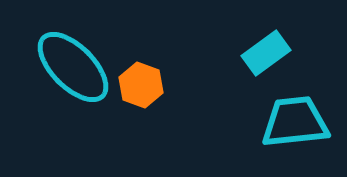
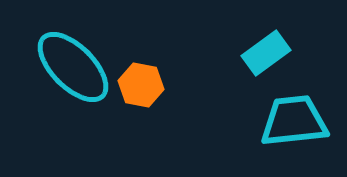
orange hexagon: rotated 9 degrees counterclockwise
cyan trapezoid: moved 1 px left, 1 px up
